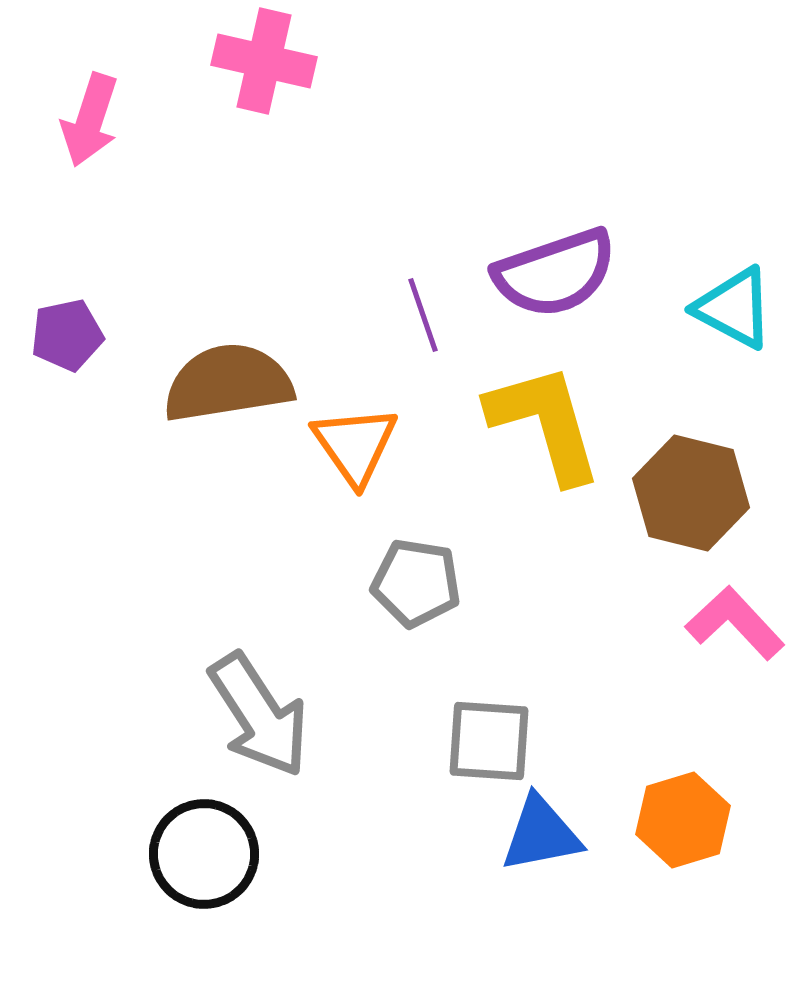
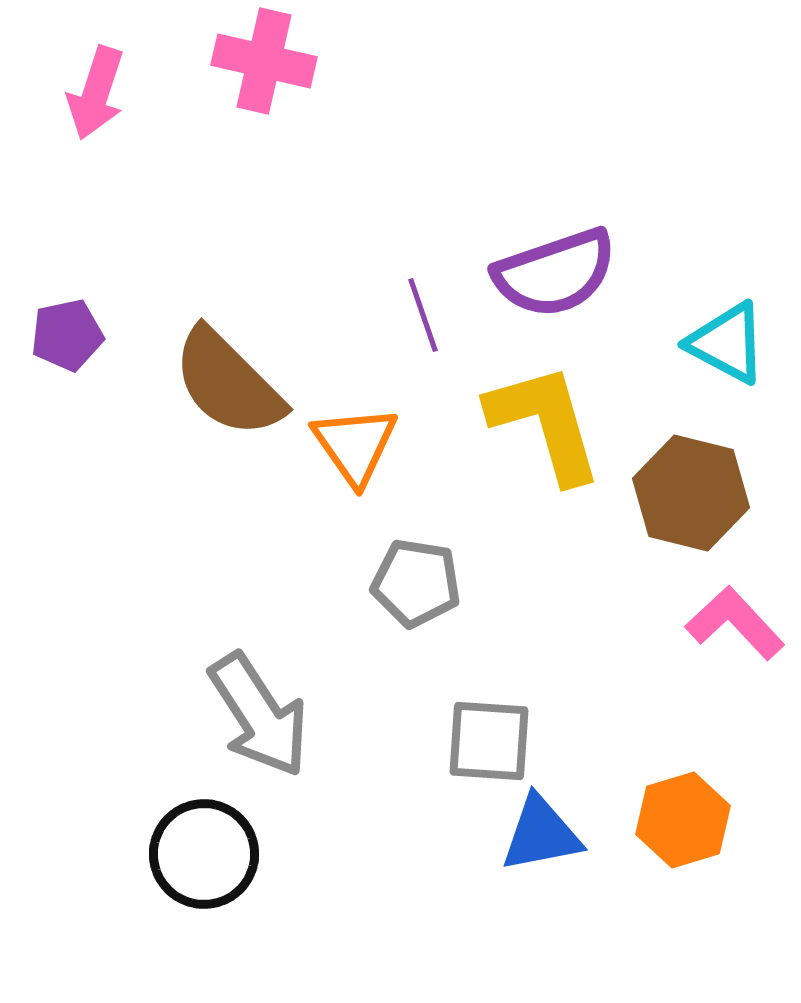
pink arrow: moved 6 px right, 27 px up
cyan triangle: moved 7 px left, 35 px down
brown semicircle: rotated 126 degrees counterclockwise
